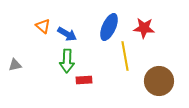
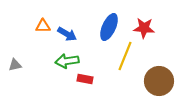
orange triangle: rotated 42 degrees counterclockwise
yellow line: rotated 32 degrees clockwise
green arrow: rotated 80 degrees clockwise
red rectangle: moved 1 px right, 1 px up; rotated 14 degrees clockwise
